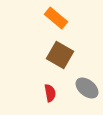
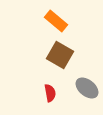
orange rectangle: moved 3 px down
